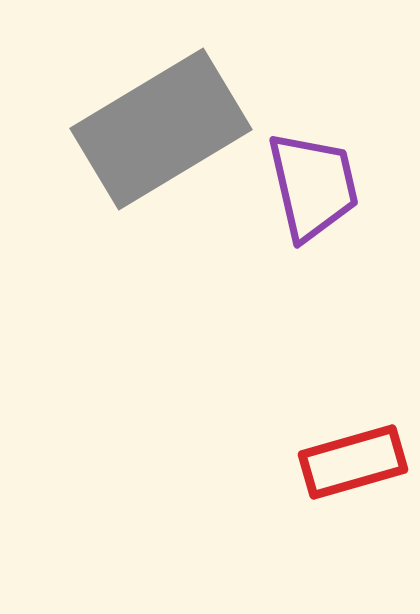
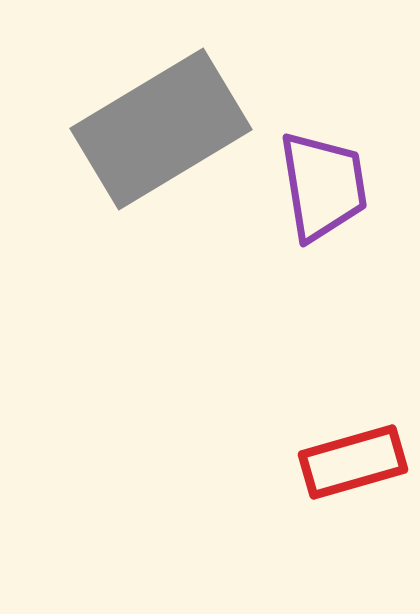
purple trapezoid: moved 10 px right; rotated 4 degrees clockwise
